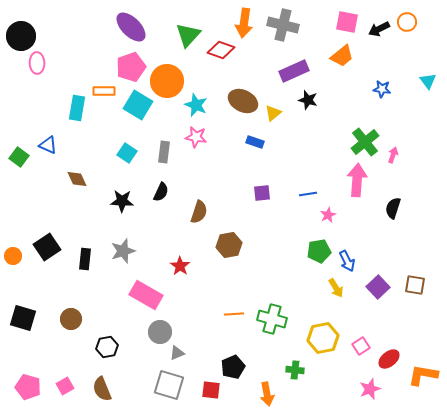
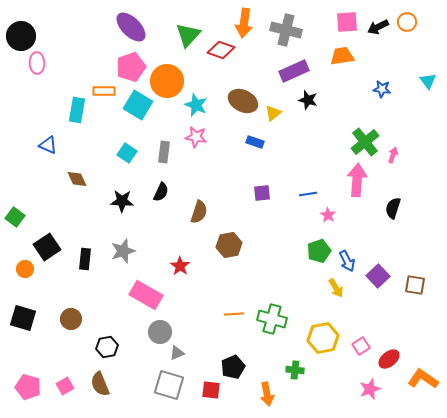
pink square at (347, 22): rotated 15 degrees counterclockwise
gray cross at (283, 25): moved 3 px right, 5 px down
black arrow at (379, 29): moved 1 px left, 2 px up
orange trapezoid at (342, 56): rotated 150 degrees counterclockwise
cyan rectangle at (77, 108): moved 2 px down
green square at (19, 157): moved 4 px left, 60 px down
pink star at (328, 215): rotated 14 degrees counterclockwise
green pentagon at (319, 251): rotated 10 degrees counterclockwise
orange circle at (13, 256): moved 12 px right, 13 px down
purple square at (378, 287): moved 11 px up
orange L-shape at (423, 375): moved 4 px down; rotated 24 degrees clockwise
brown semicircle at (102, 389): moved 2 px left, 5 px up
